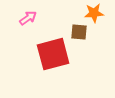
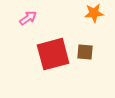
brown square: moved 6 px right, 20 px down
